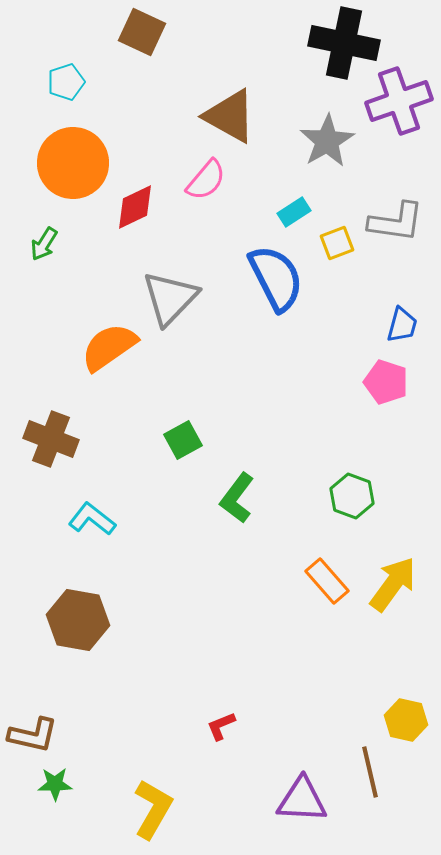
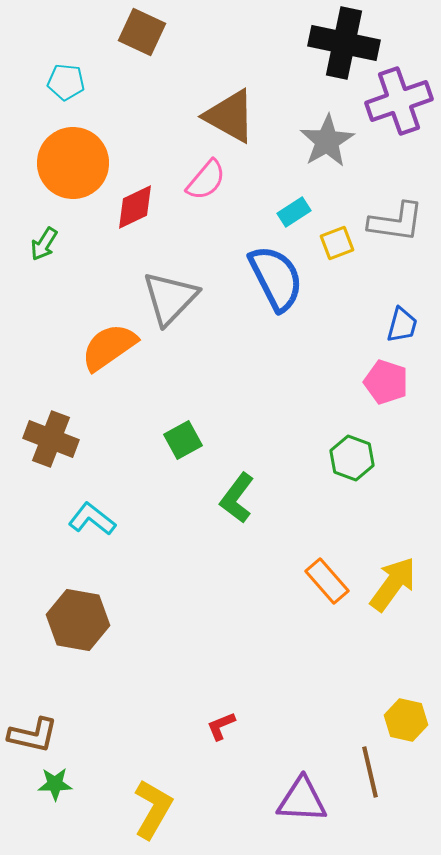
cyan pentagon: rotated 24 degrees clockwise
green hexagon: moved 38 px up
